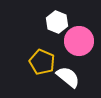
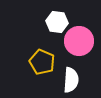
white hexagon: rotated 15 degrees counterclockwise
white semicircle: moved 3 px right, 3 px down; rotated 55 degrees clockwise
